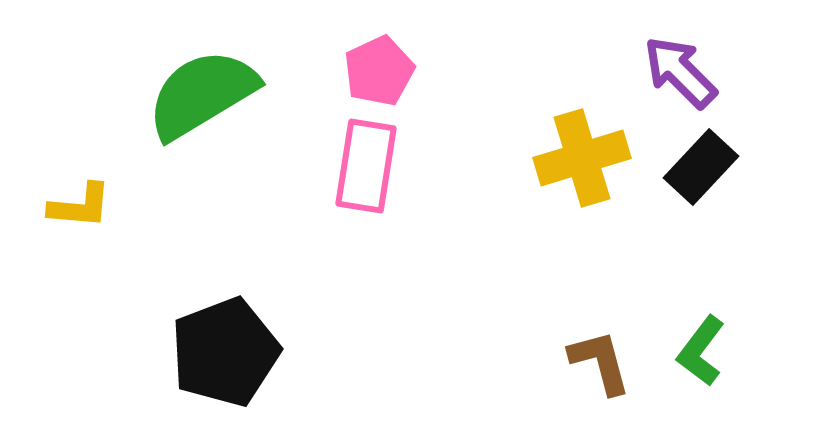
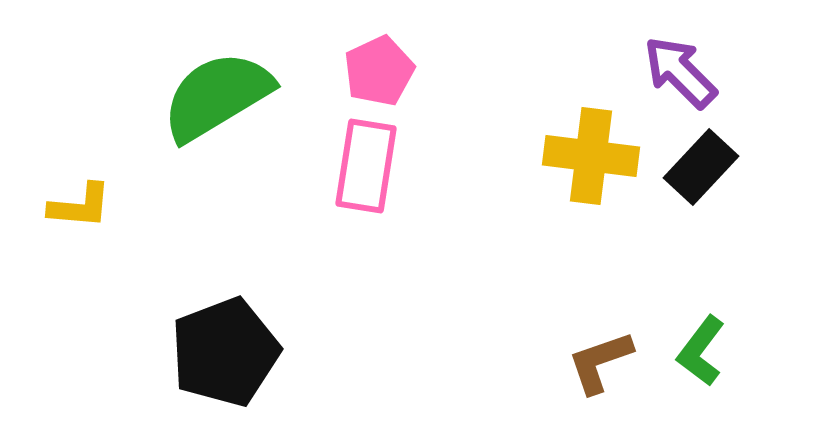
green semicircle: moved 15 px right, 2 px down
yellow cross: moved 9 px right, 2 px up; rotated 24 degrees clockwise
brown L-shape: rotated 94 degrees counterclockwise
